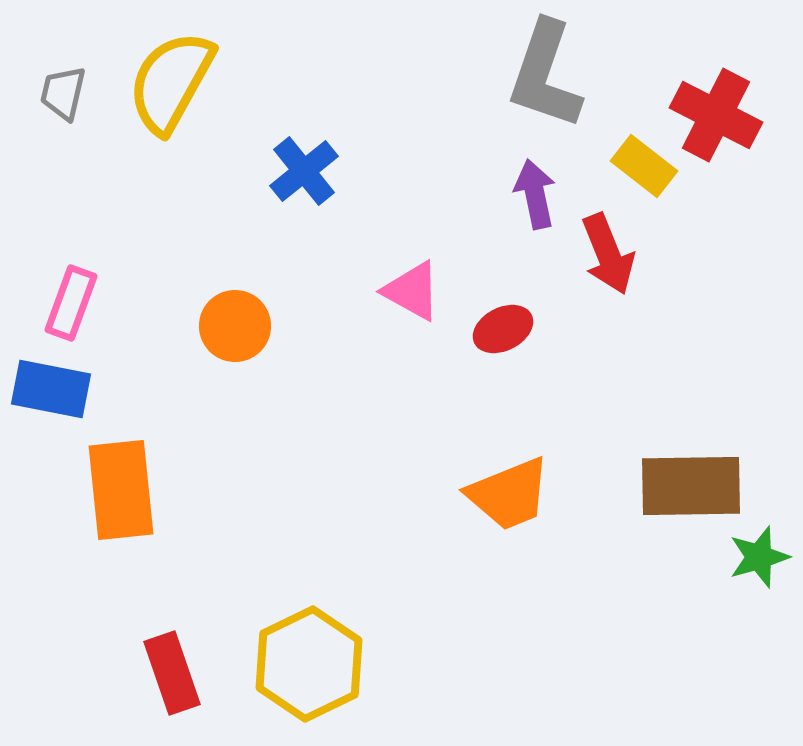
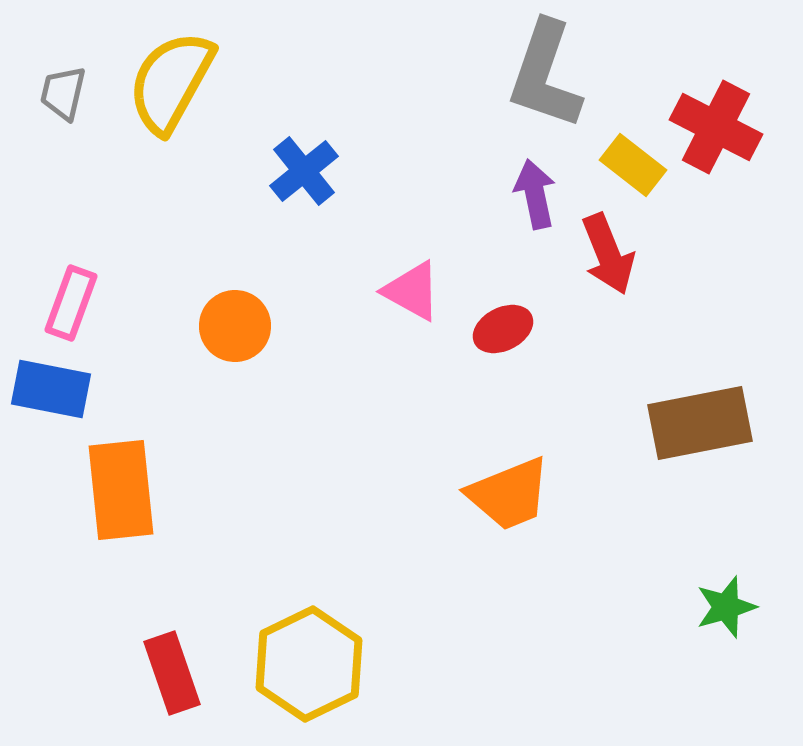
red cross: moved 12 px down
yellow rectangle: moved 11 px left, 1 px up
brown rectangle: moved 9 px right, 63 px up; rotated 10 degrees counterclockwise
green star: moved 33 px left, 50 px down
